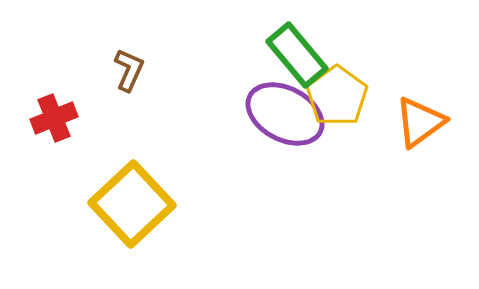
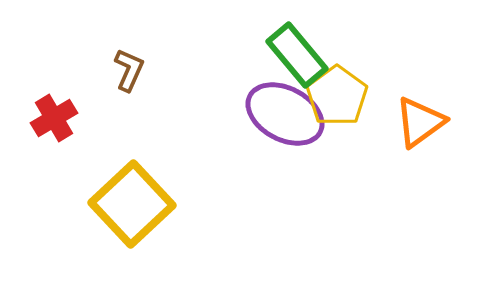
red cross: rotated 9 degrees counterclockwise
